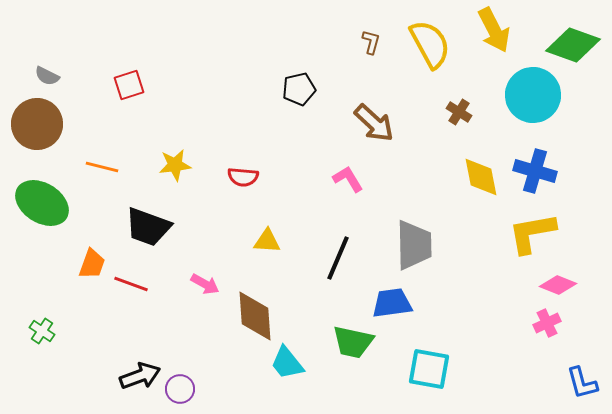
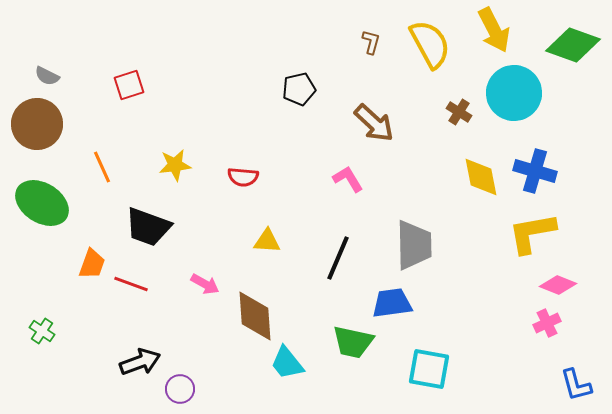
cyan circle: moved 19 px left, 2 px up
orange line: rotated 52 degrees clockwise
black arrow: moved 14 px up
blue L-shape: moved 6 px left, 2 px down
